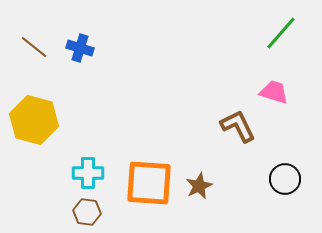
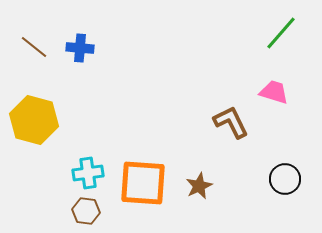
blue cross: rotated 12 degrees counterclockwise
brown L-shape: moved 7 px left, 4 px up
cyan cross: rotated 8 degrees counterclockwise
orange square: moved 6 px left
brown hexagon: moved 1 px left, 1 px up
